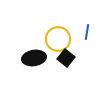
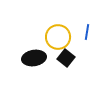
yellow circle: moved 2 px up
